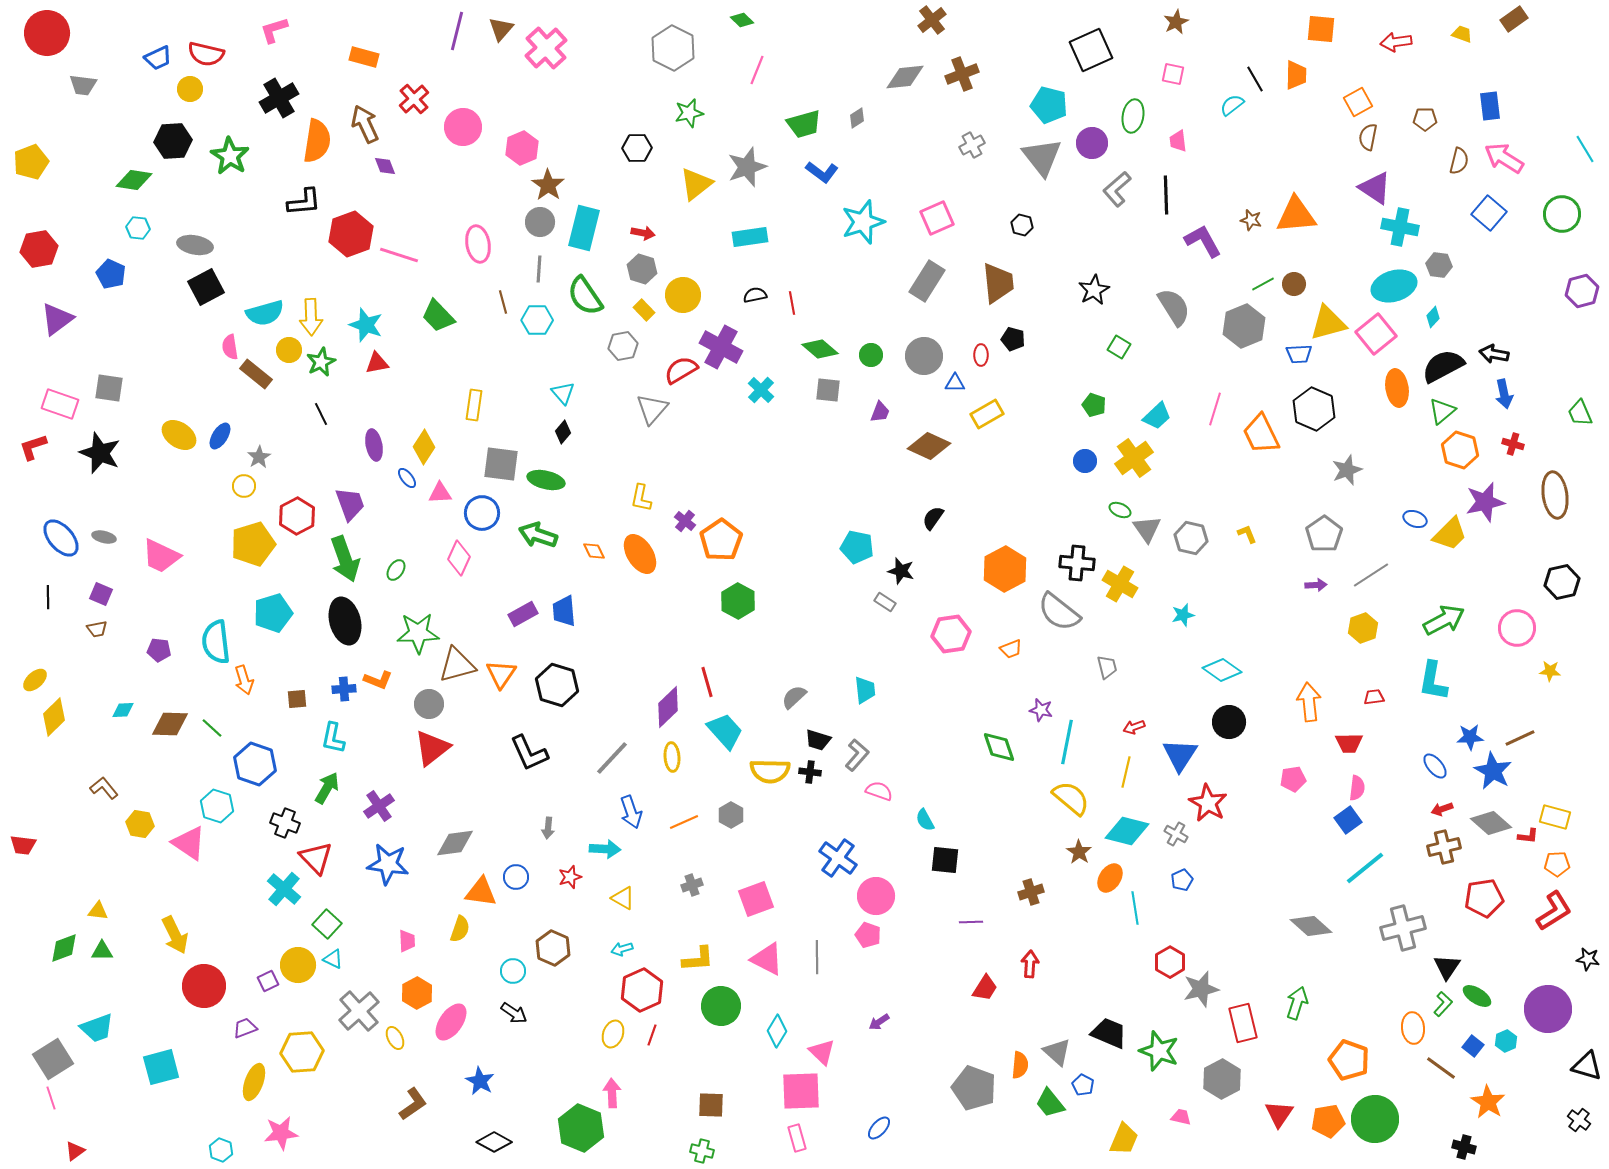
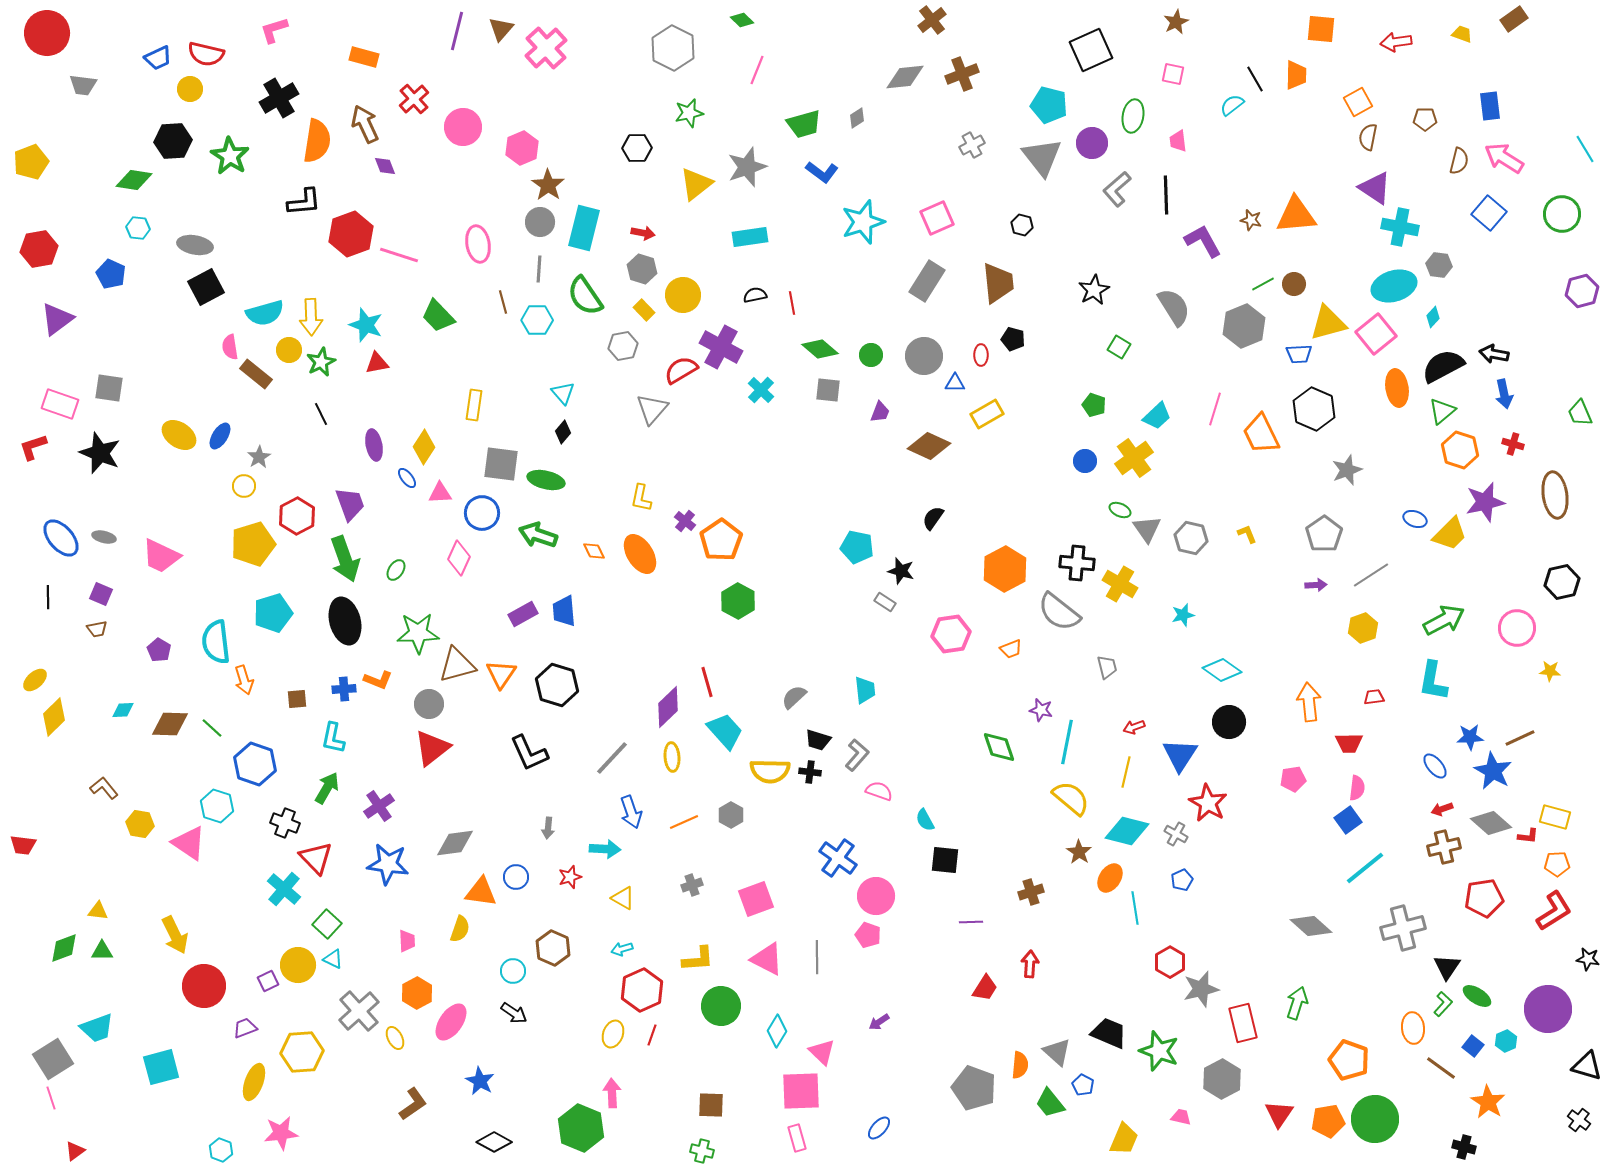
purple pentagon at (159, 650): rotated 25 degrees clockwise
